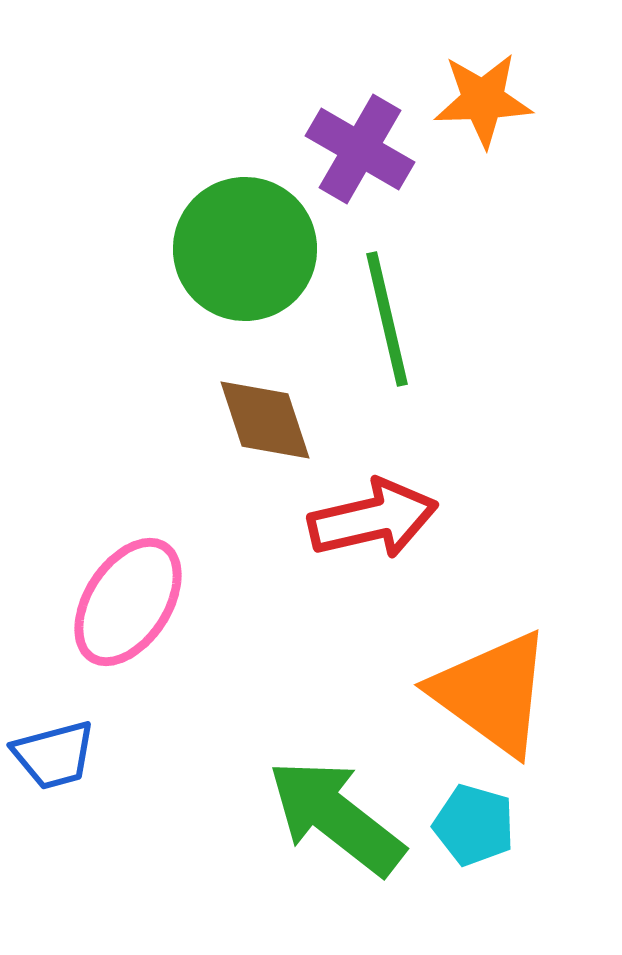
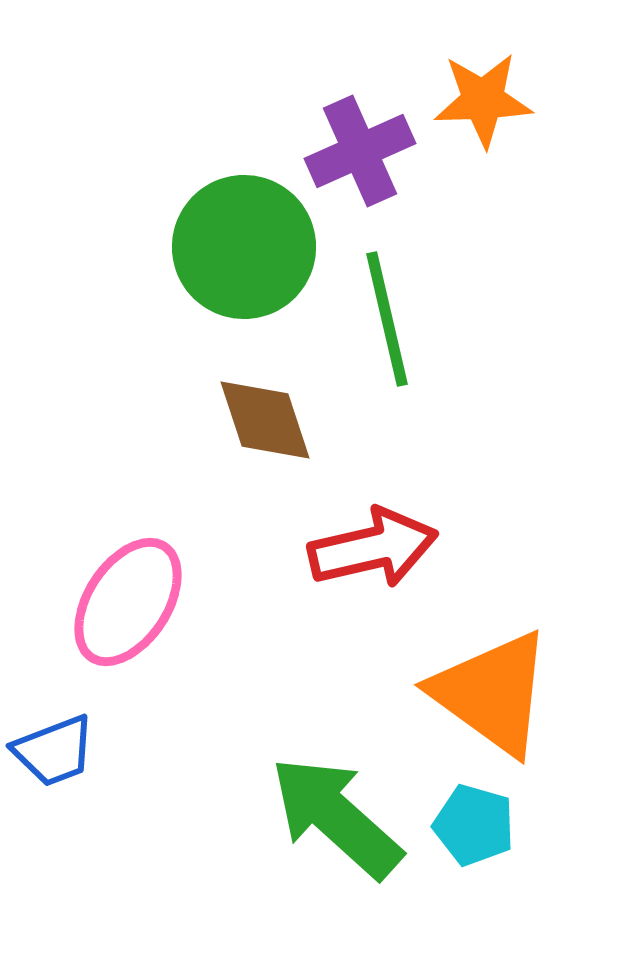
purple cross: moved 2 px down; rotated 36 degrees clockwise
green circle: moved 1 px left, 2 px up
red arrow: moved 29 px down
blue trapezoid: moved 4 px up; rotated 6 degrees counterclockwise
green arrow: rotated 4 degrees clockwise
